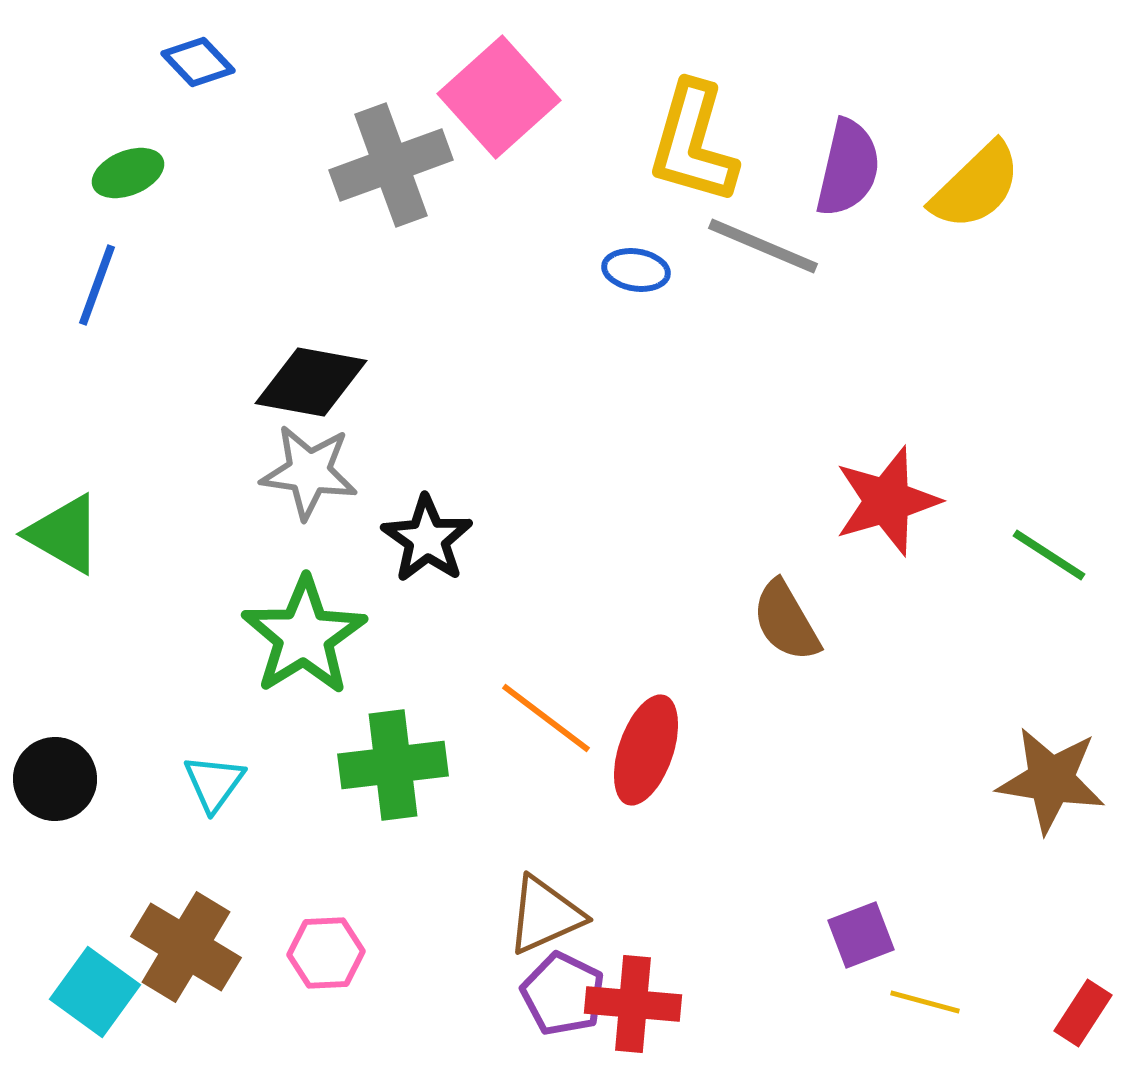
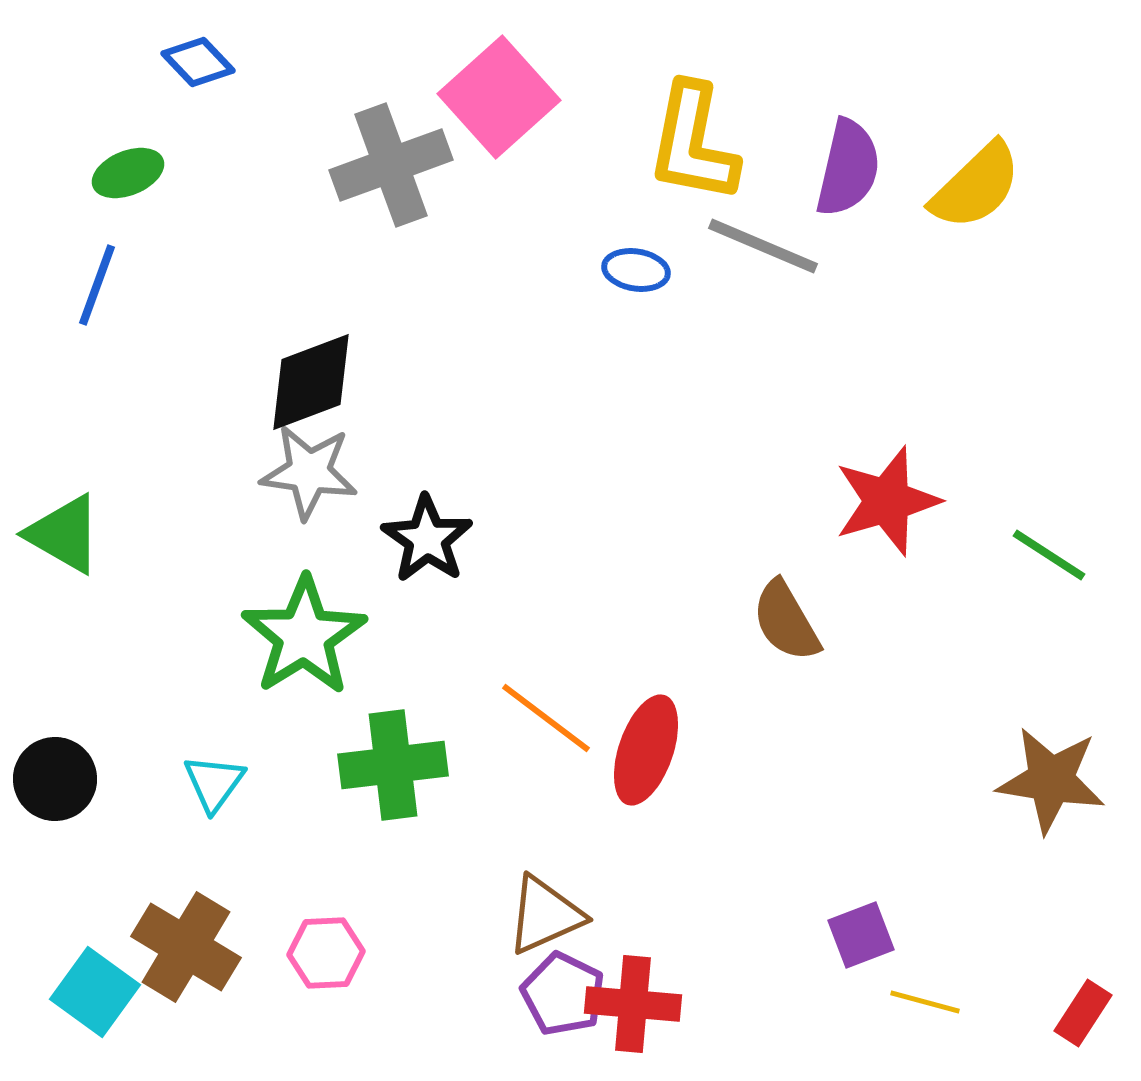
yellow L-shape: rotated 5 degrees counterclockwise
black diamond: rotated 31 degrees counterclockwise
